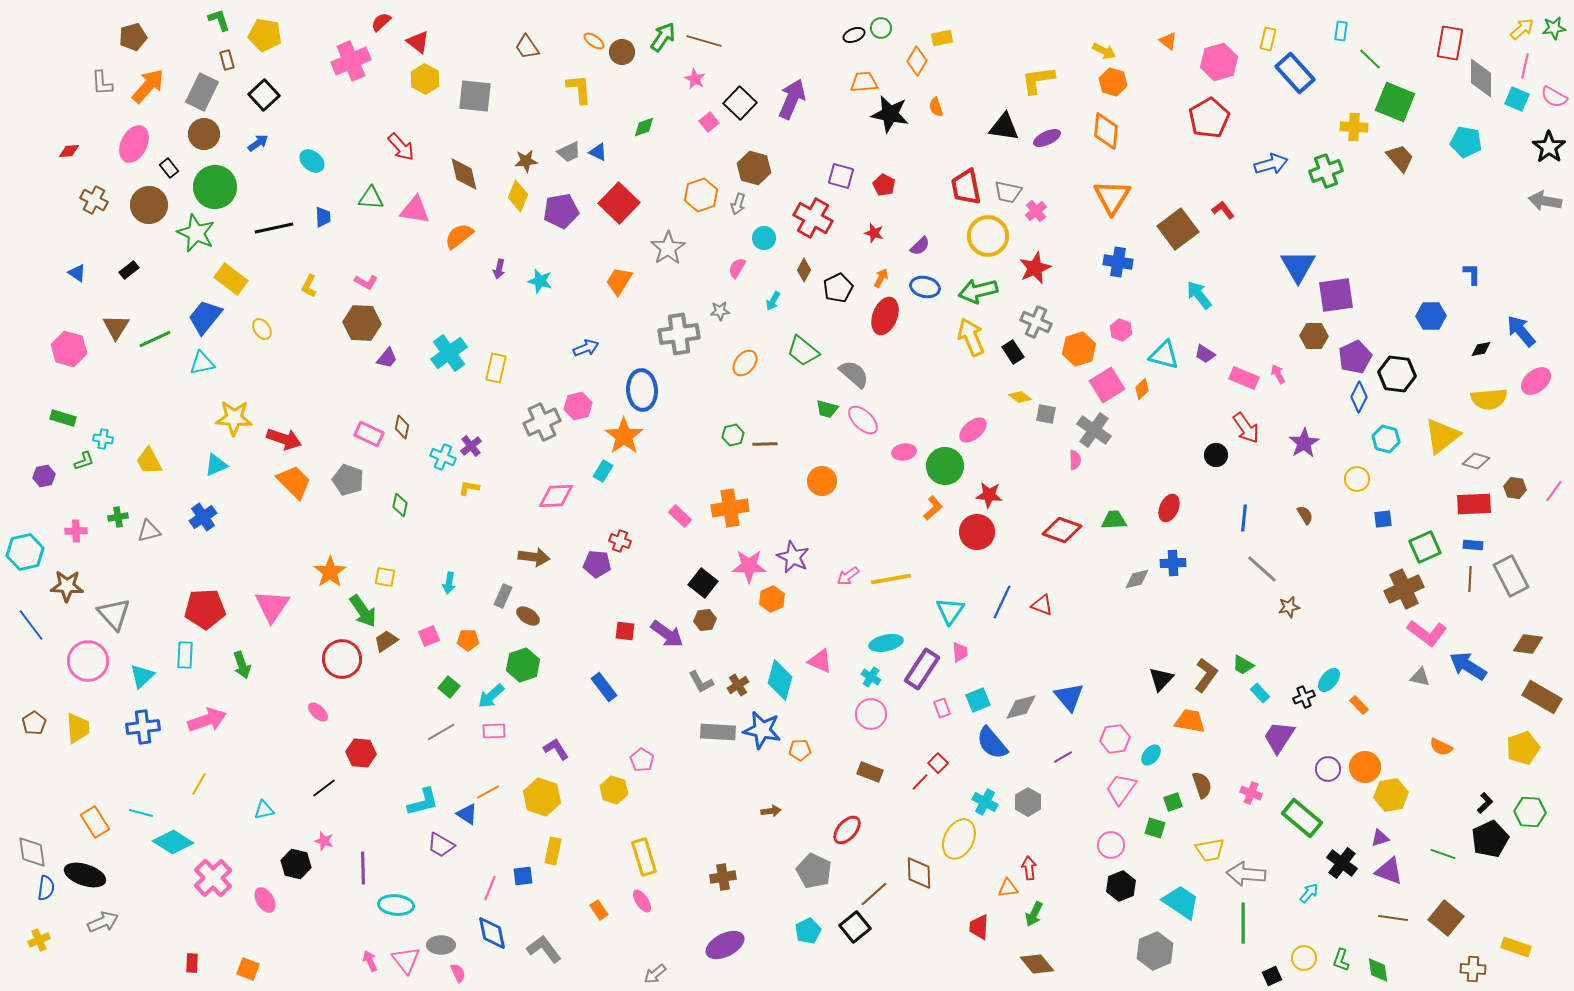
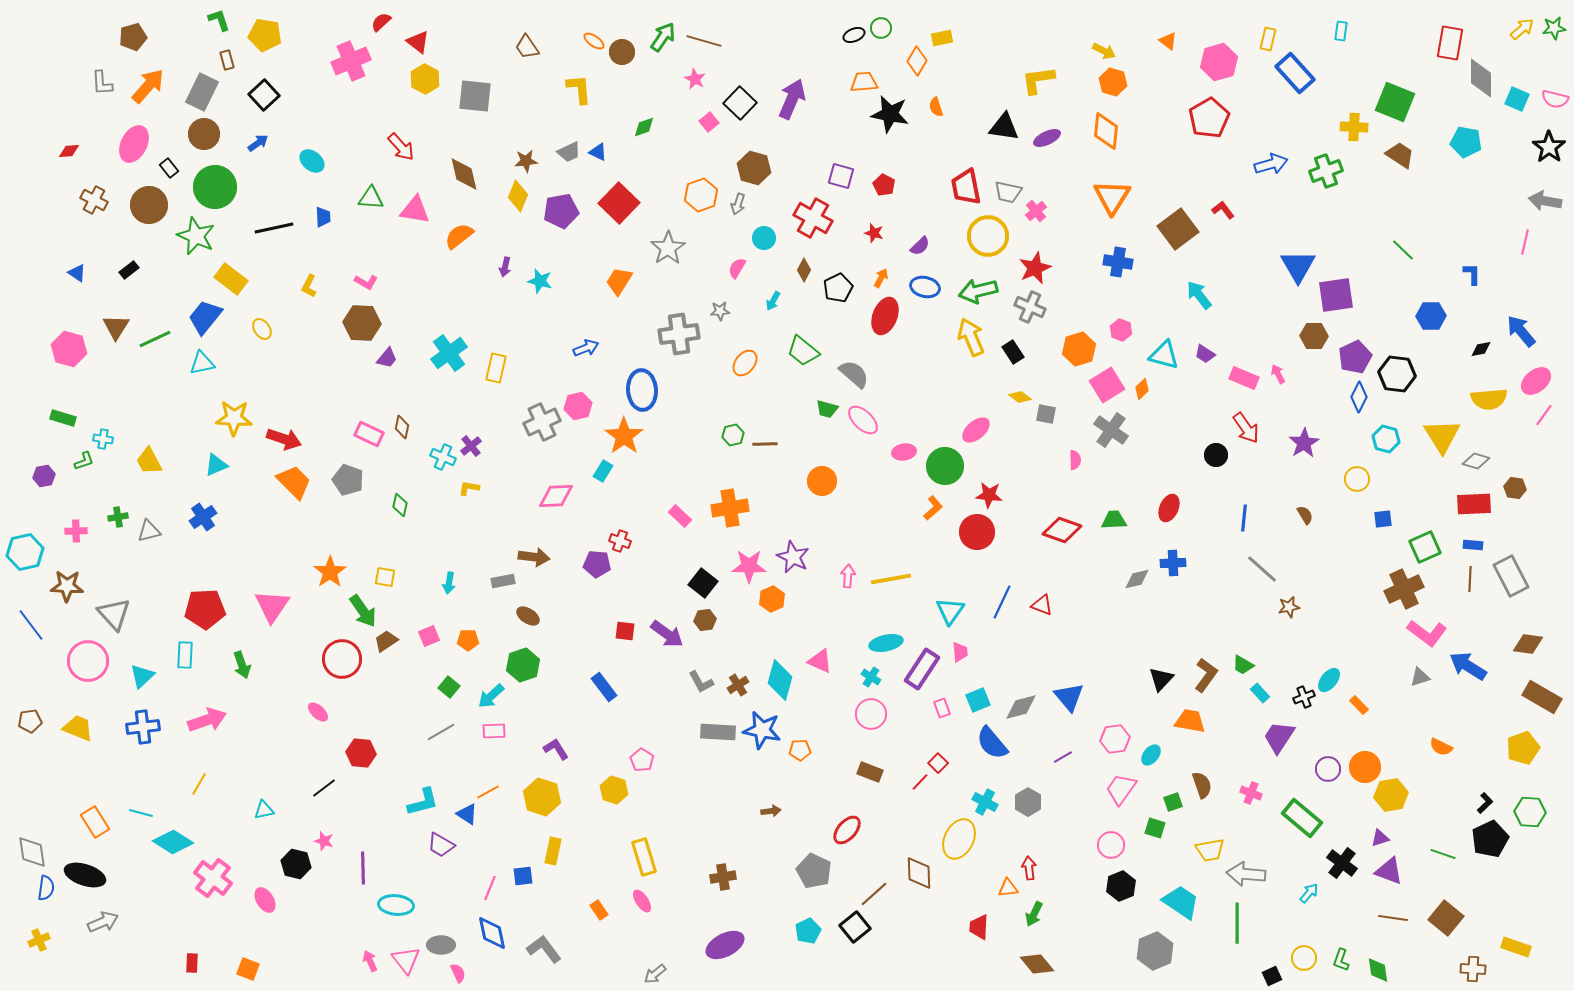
green line at (1370, 59): moved 33 px right, 191 px down
pink line at (1525, 66): moved 176 px down
pink semicircle at (1554, 97): moved 1 px right, 2 px down; rotated 16 degrees counterclockwise
brown trapezoid at (1400, 158): moved 3 px up; rotated 16 degrees counterclockwise
green star at (196, 233): moved 3 px down
purple arrow at (499, 269): moved 6 px right, 2 px up
gray cross at (1036, 322): moved 6 px left, 15 px up
pink ellipse at (973, 430): moved 3 px right
gray cross at (1094, 430): moved 17 px right
yellow triangle at (1442, 436): rotated 24 degrees counterclockwise
pink line at (1554, 491): moved 10 px left, 76 px up
pink arrow at (848, 576): rotated 130 degrees clockwise
gray rectangle at (503, 596): moved 15 px up; rotated 55 degrees clockwise
gray triangle at (1420, 677): rotated 30 degrees counterclockwise
brown pentagon at (34, 723): moved 4 px left, 2 px up; rotated 25 degrees clockwise
yellow trapezoid at (78, 728): rotated 64 degrees counterclockwise
pink cross at (213, 878): rotated 9 degrees counterclockwise
green line at (1243, 923): moved 6 px left
